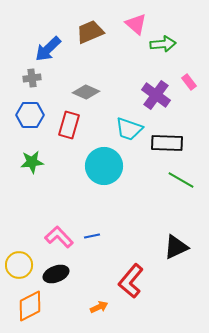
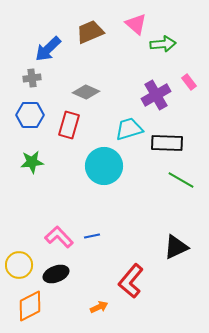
purple cross: rotated 24 degrees clockwise
cyan trapezoid: rotated 144 degrees clockwise
